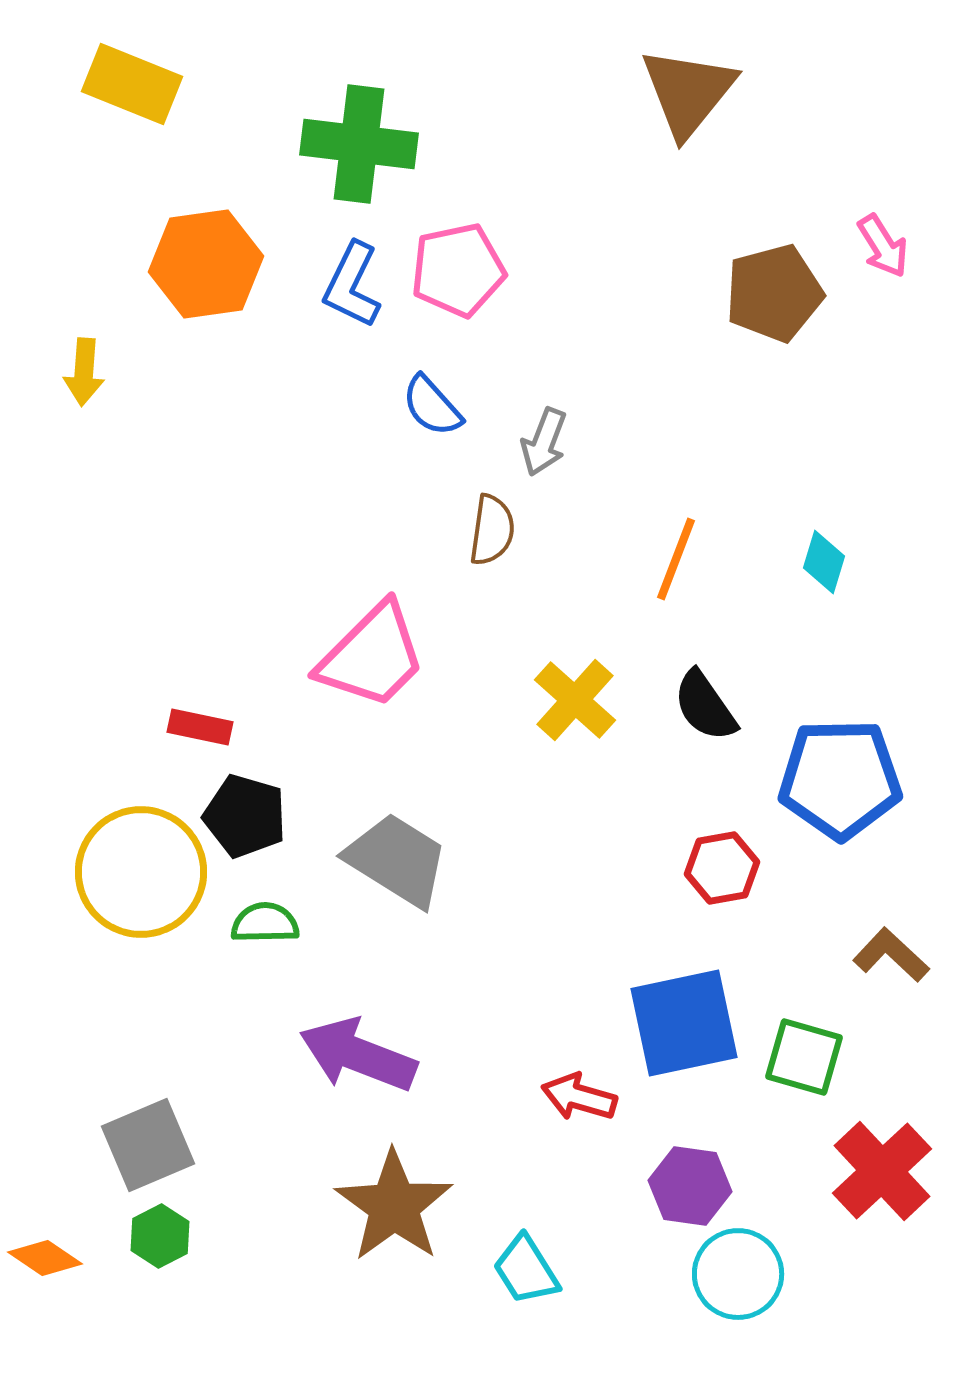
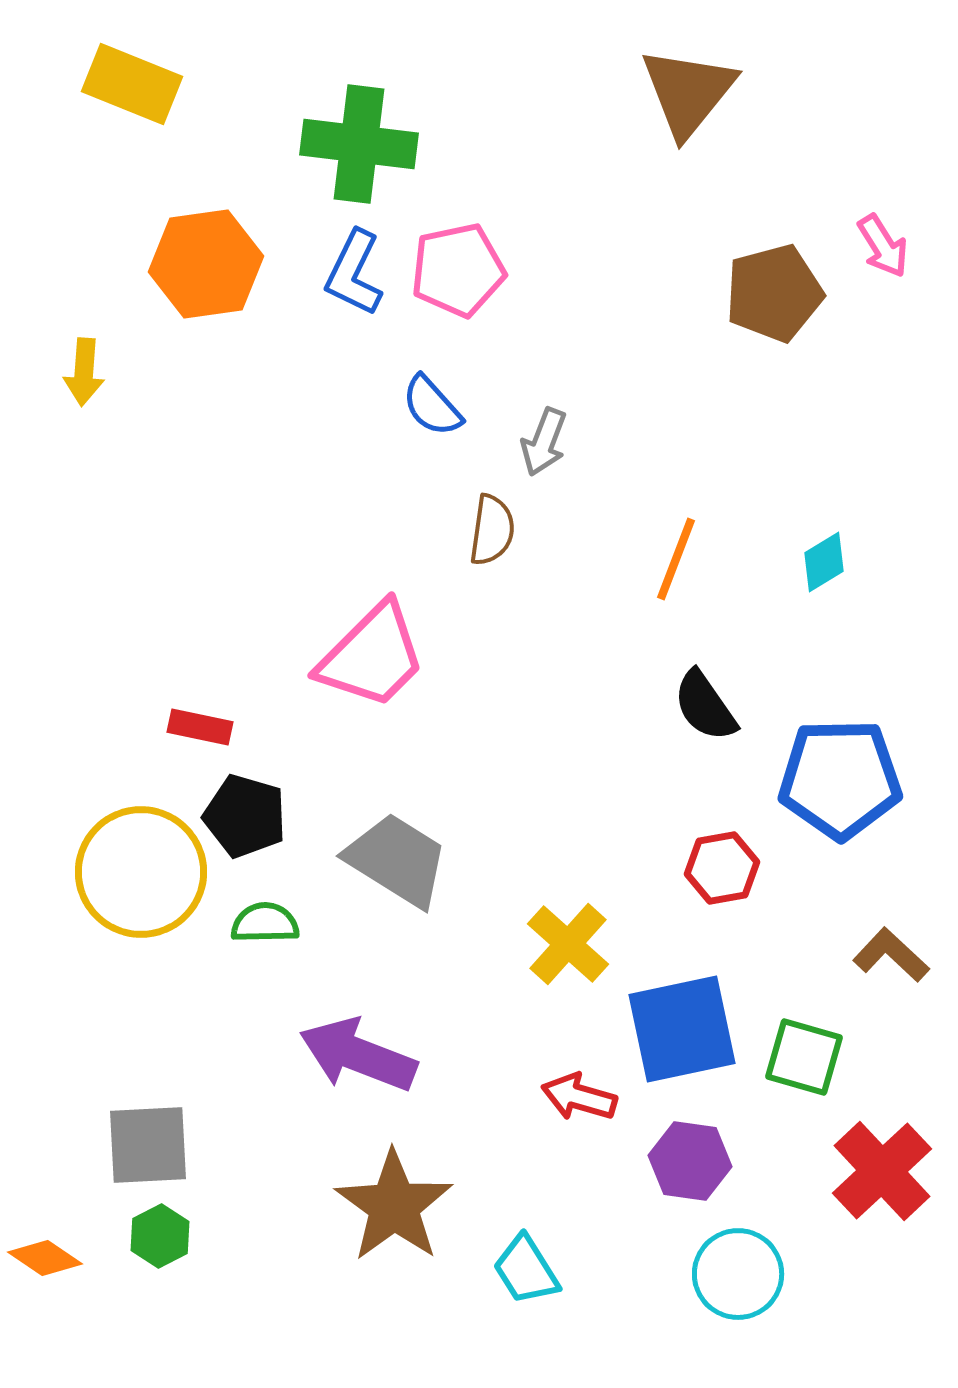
blue L-shape: moved 2 px right, 12 px up
cyan diamond: rotated 42 degrees clockwise
yellow cross: moved 7 px left, 244 px down
blue square: moved 2 px left, 6 px down
gray square: rotated 20 degrees clockwise
purple hexagon: moved 25 px up
